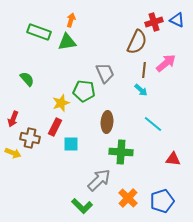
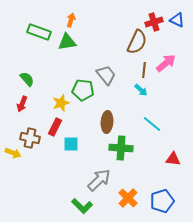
gray trapezoid: moved 1 px right, 2 px down; rotated 15 degrees counterclockwise
green pentagon: moved 1 px left, 1 px up
red arrow: moved 9 px right, 15 px up
cyan line: moved 1 px left
green cross: moved 4 px up
